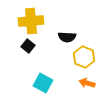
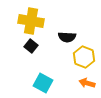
yellow cross: rotated 15 degrees clockwise
black square: moved 3 px right
